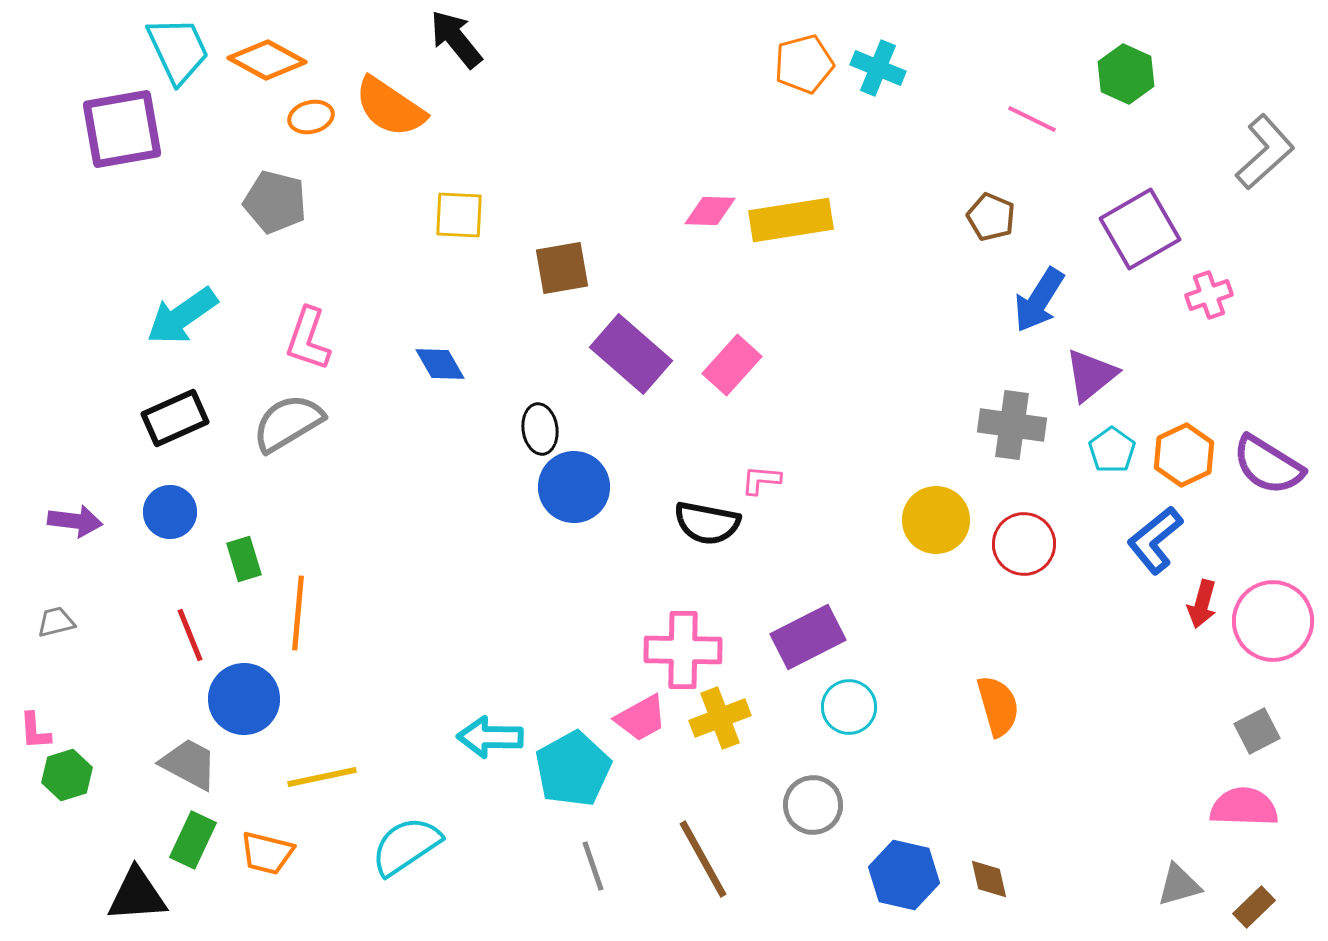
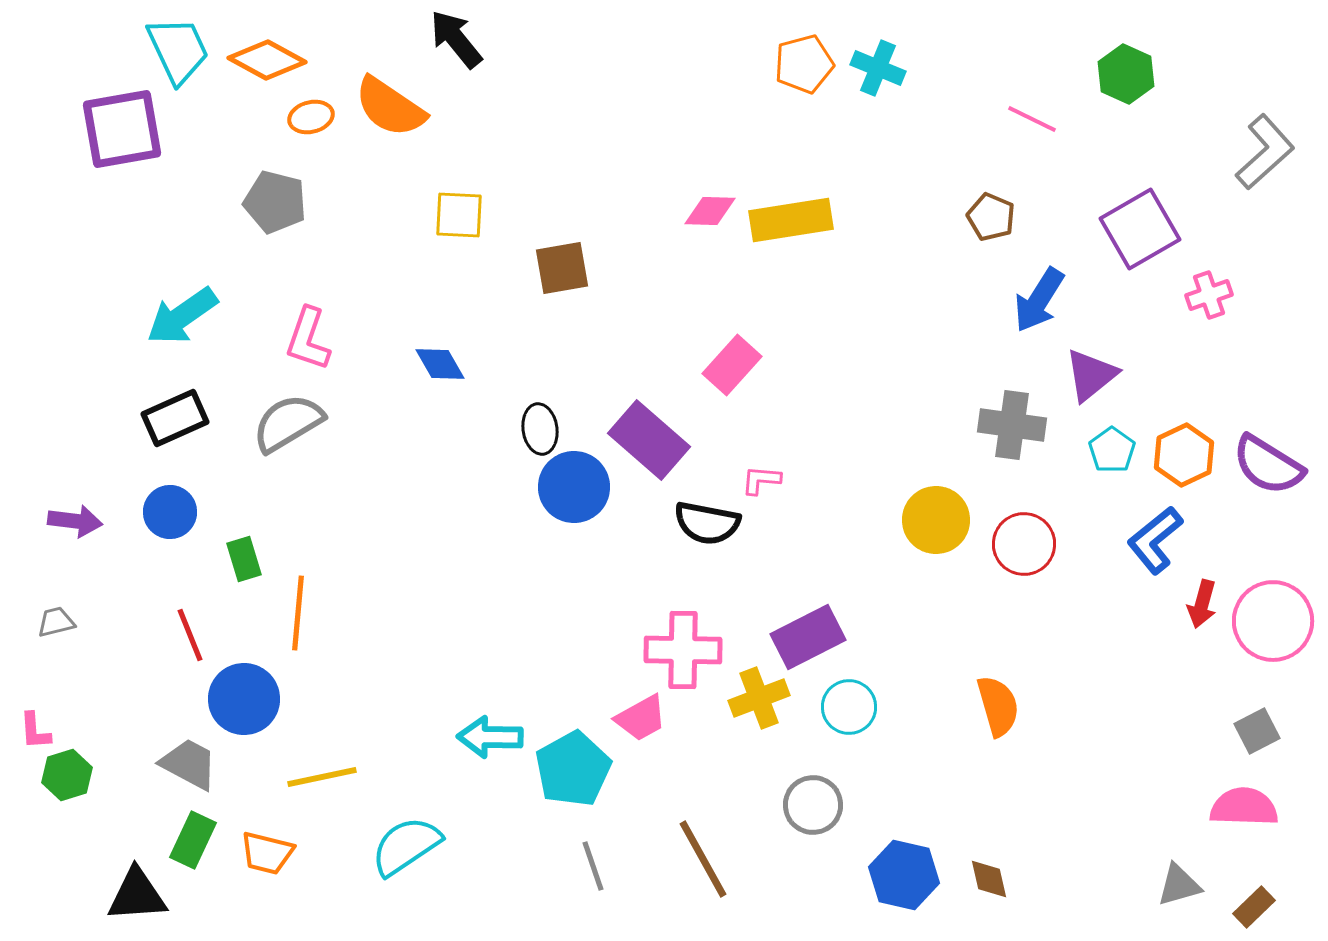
purple rectangle at (631, 354): moved 18 px right, 86 px down
yellow cross at (720, 718): moved 39 px right, 20 px up
